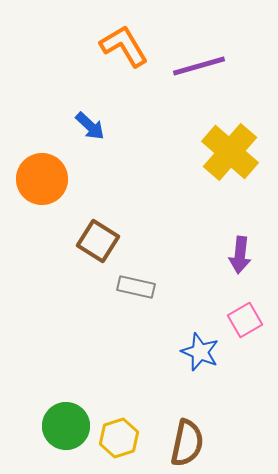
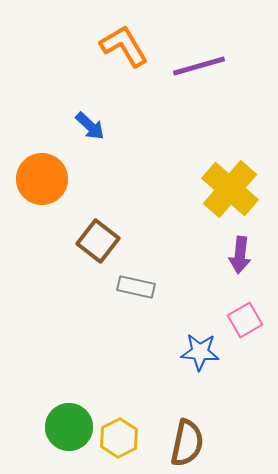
yellow cross: moved 37 px down
brown square: rotated 6 degrees clockwise
blue star: rotated 18 degrees counterclockwise
green circle: moved 3 px right, 1 px down
yellow hexagon: rotated 9 degrees counterclockwise
